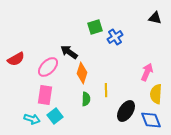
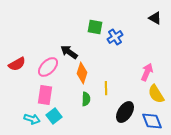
black triangle: rotated 16 degrees clockwise
green square: rotated 28 degrees clockwise
red semicircle: moved 1 px right, 5 px down
yellow line: moved 2 px up
yellow semicircle: rotated 36 degrees counterclockwise
black ellipse: moved 1 px left, 1 px down
cyan square: moved 1 px left
blue diamond: moved 1 px right, 1 px down
